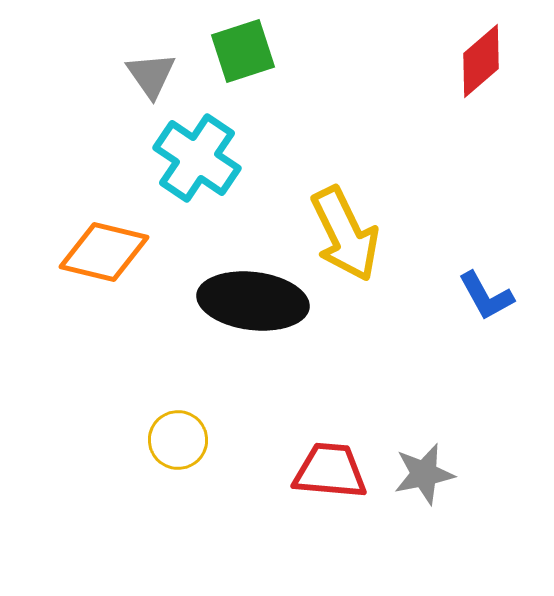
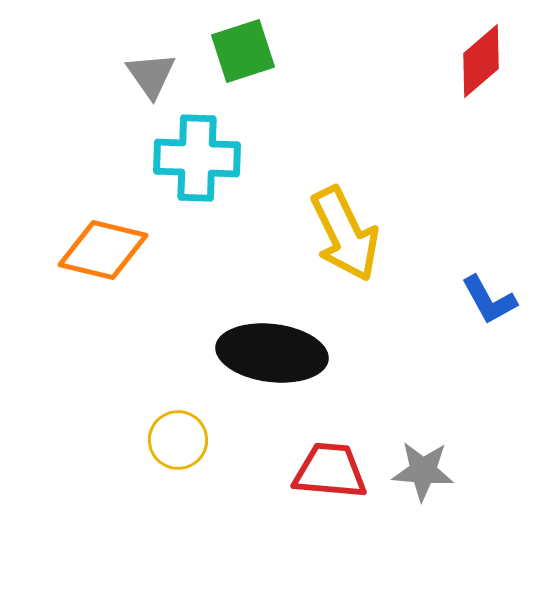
cyan cross: rotated 32 degrees counterclockwise
orange diamond: moved 1 px left, 2 px up
blue L-shape: moved 3 px right, 4 px down
black ellipse: moved 19 px right, 52 px down
gray star: moved 1 px left, 3 px up; rotated 16 degrees clockwise
